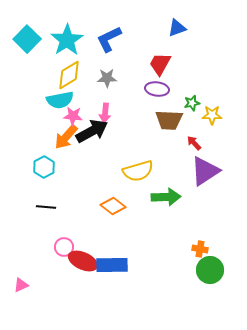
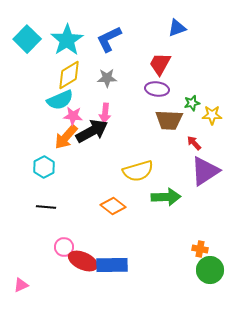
cyan semicircle: rotated 12 degrees counterclockwise
